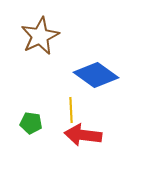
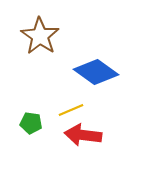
brown star: rotated 12 degrees counterclockwise
blue diamond: moved 3 px up
yellow line: rotated 70 degrees clockwise
